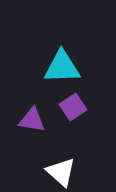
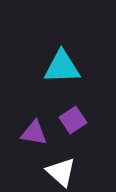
purple square: moved 13 px down
purple triangle: moved 2 px right, 13 px down
